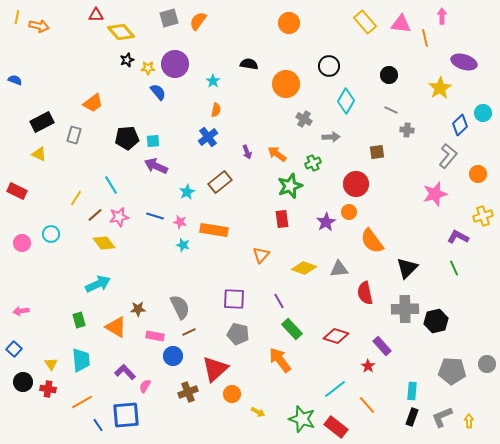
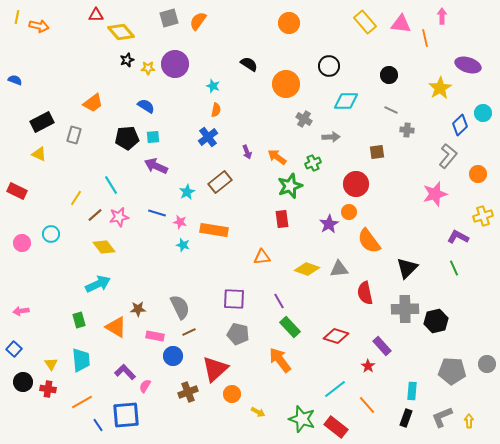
purple ellipse at (464, 62): moved 4 px right, 3 px down
black semicircle at (249, 64): rotated 24 degrees clockwise
cyan star at (213, 81): moved 5 px down; rotated 16 degrees counterclockwise
blue semicircle at (158, 92): moved 12 px left, 14 px down; rotated 18 degrees counterclockwise
cyan diamond at (346, 101): rotated 60 degrees clockwise
cyan square at (153, 141): moved 4 px up
orange arrow at (277, 154): moved 3 px down
blue line at (155, 216): moved 2 px right, 3 px up
purple star at (326, 222): moved 3 px right, 2 px down
orange semicircle at (372, 241): moved 3 px left
yellow diamond at (104, 243): moved 4 px down
orange triangle at (261, 255): moved 1 px right, 2 px down; rotated 42 degrees clockwise
yellow diamond at (304, 268): moved 3 px right, 1 px down
green rectangle at (292, 329): moved 2 px left, 2 px up
black rectangle at (412, 417): moved 6 px left, 1 px down
